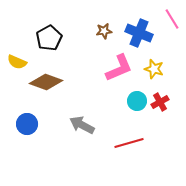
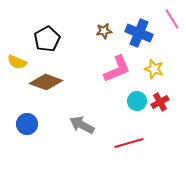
black pentagon: moved 2 px left, 1 px down
pink L-shape: moved 2 px left, 1 px down
